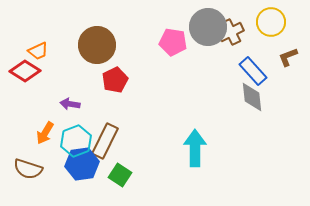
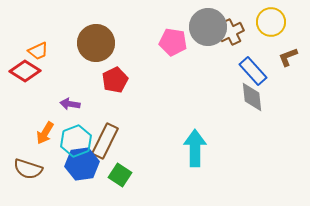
brown circle: moved 1 px left, 2 px up
